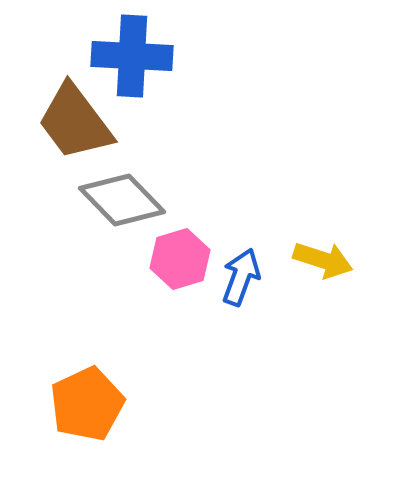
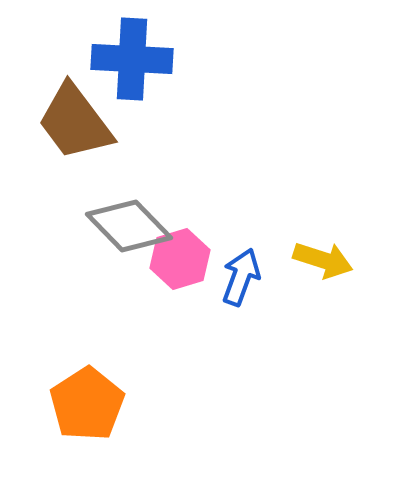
blue cross: moved 3 px down
gray diamond: moved 7 px right, 26 px down
orange pentagon: rotated 8 degrees counterclockwise
